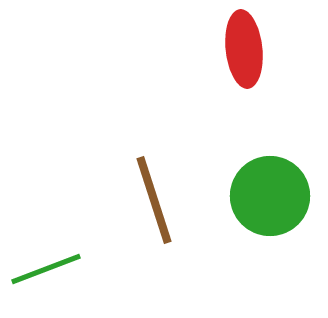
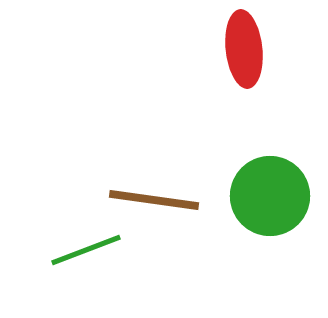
brown line: rotated 64 degrees counterclockwise
green line: moved 40 px right, 19 px up
